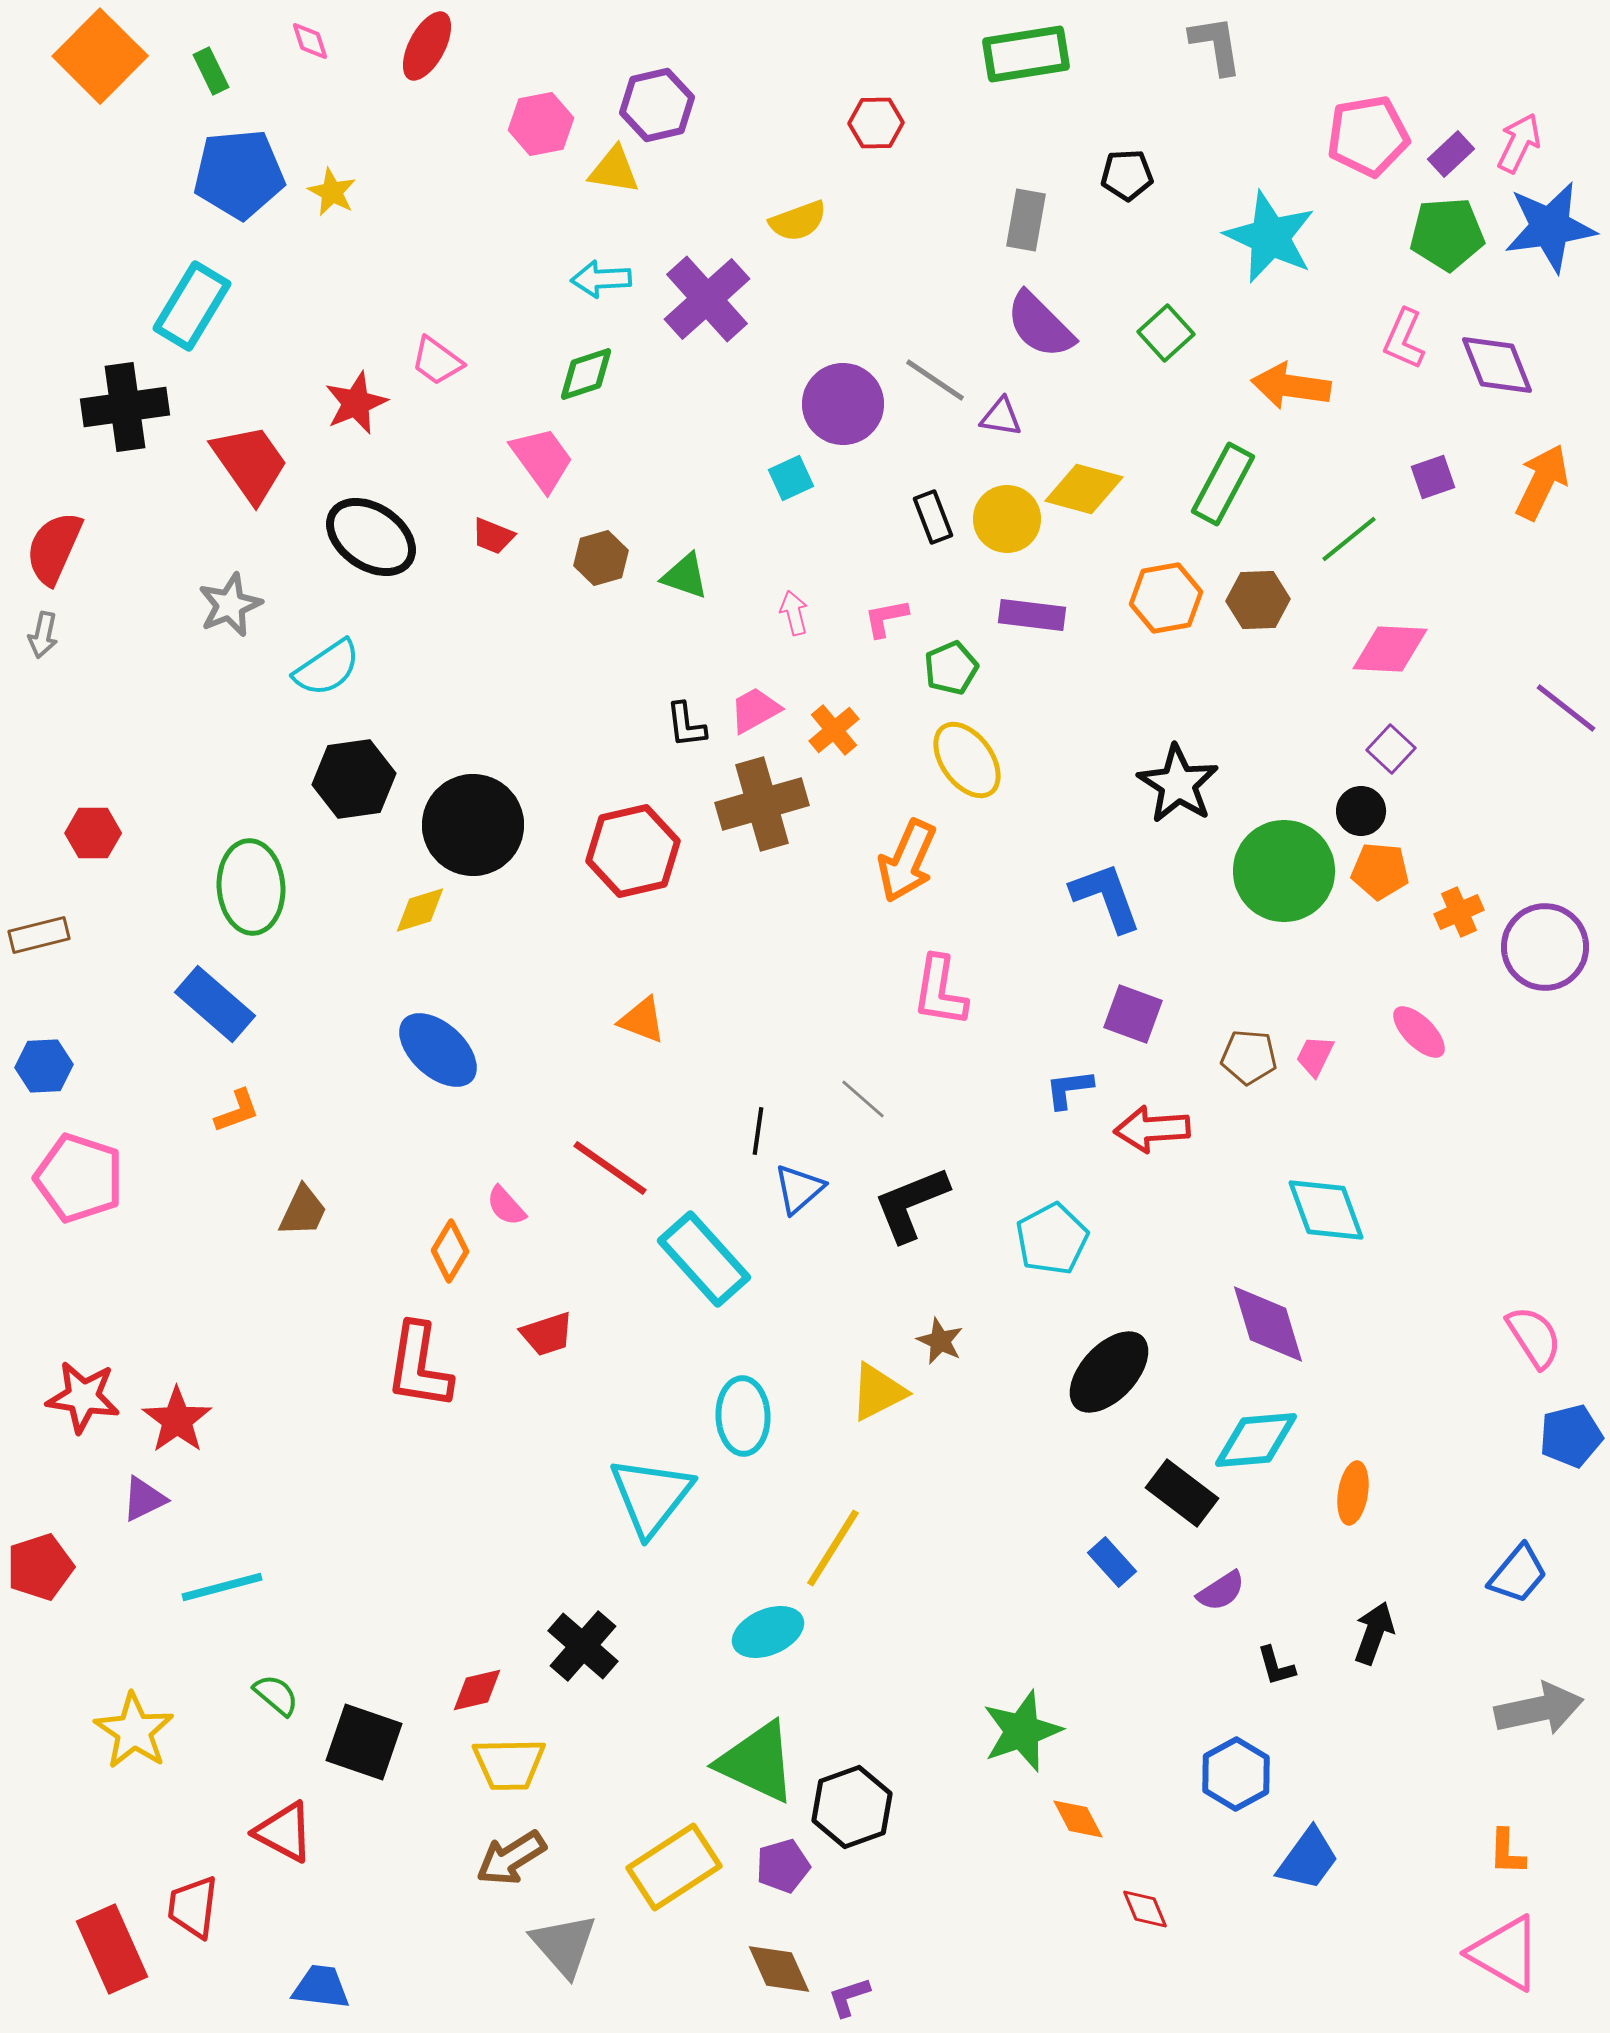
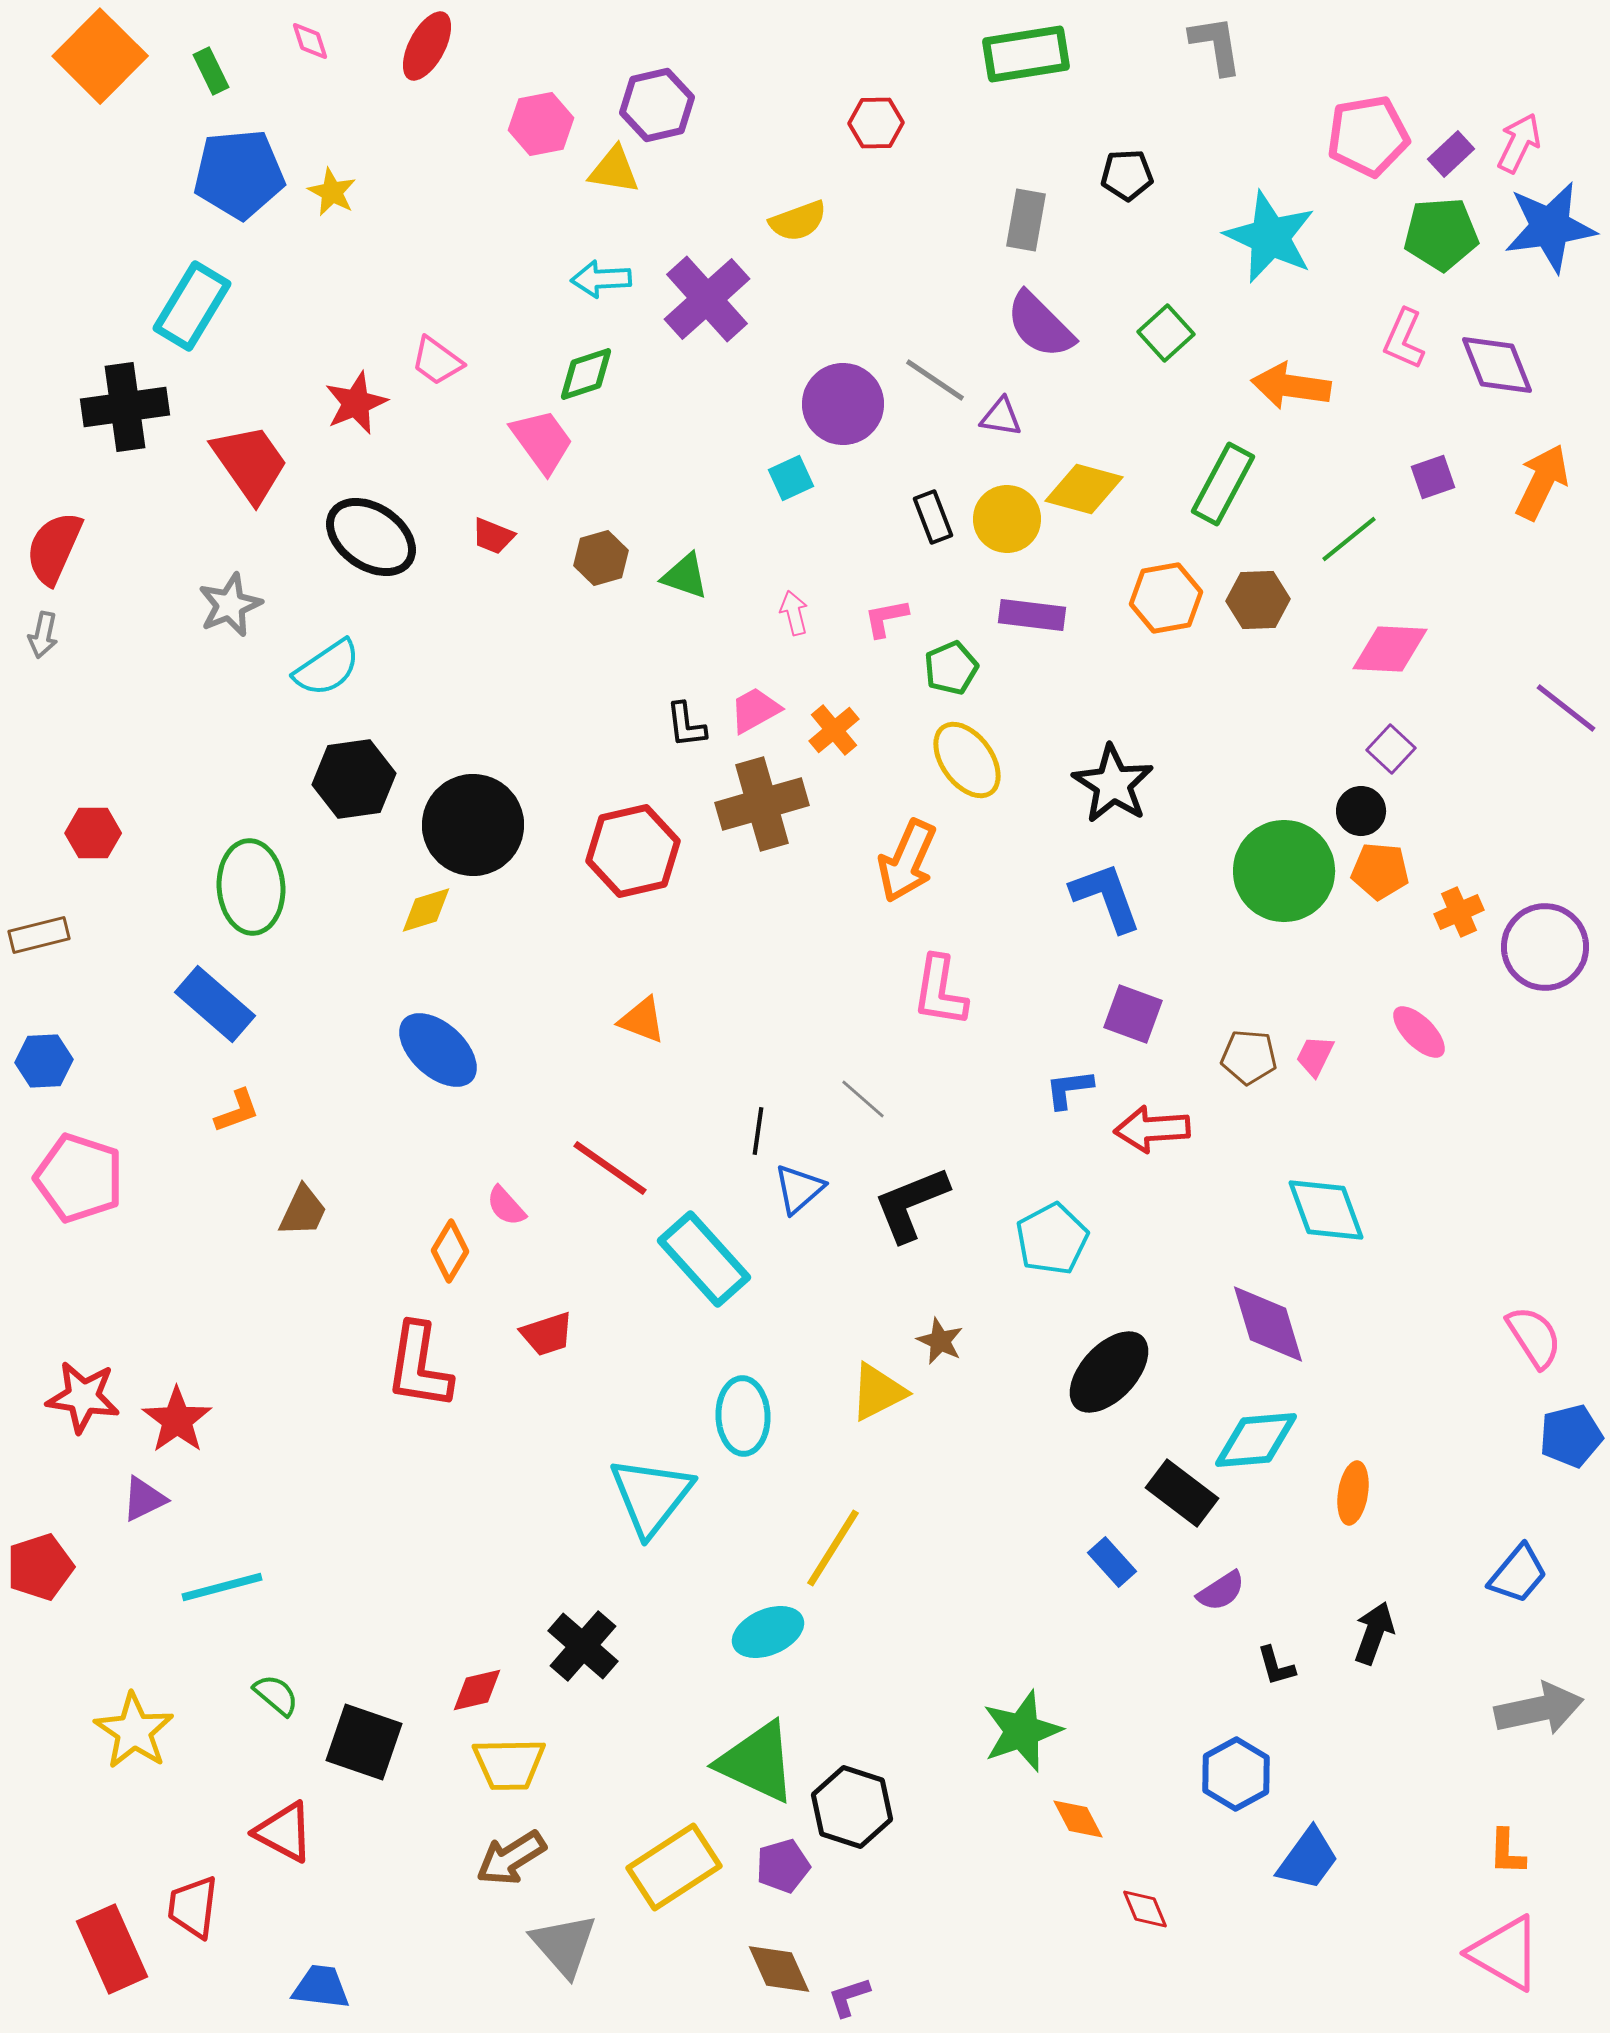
green pentagon at (1447, 234): moved 6 px left
pink trapezoid at (542, 459): moved 18 px up
black star at (1178, 784): moved 65 px left
yellow diamond at (420, 910): moved 6 px right
blue hexagon at (44, 1066): moved 5 px up
black hexagon at (852, 1807): rotated 22 degrees counterclockwise
